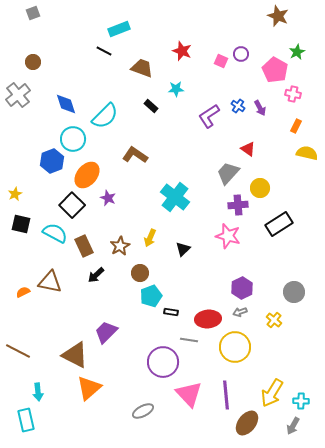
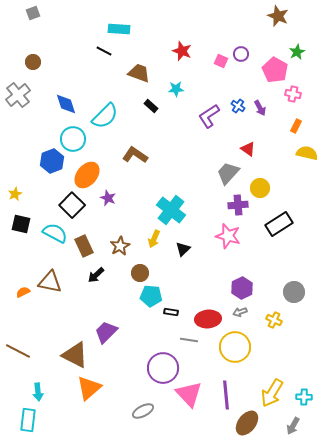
cyan rectangle at (119, 29): rotated 25 degrees clockwise
brown trapezoid at (142, 68): moved 3 px left, 5 px down
cyan cross at (175, 197): moved 4 px left, 13 px down
yellow arrow at (150, 238): moved 4 px right, 1 px down
cyan pentagon at (151, 296): rotated 25 degrees clockwise
yellow cross at (274, 320): rotated 14 degrees counterclockwise
purple circle at (163, 362): moved 6 px down
cyan cross at (301, 401): moved 3 px right, 4 px up
cyan rectangle at (26, 420): moved 2 px right; rotated 20 degrees clockwise
